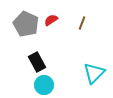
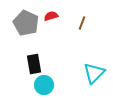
red semicircle: moved 4 px up; rotated 16 degrees clockwise
gray pentagon: moved 1 px up
black rectangle: moved 3 px left, 2 px down; rotated 18 degrees clockwise
